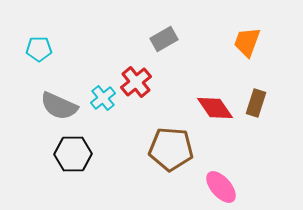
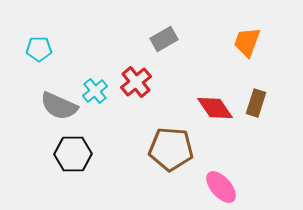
cyan cross: moved 8 px left, 7 px up
